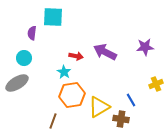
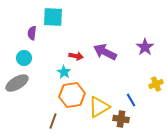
purple star: rotated 30 degrees counterclockwise
